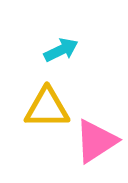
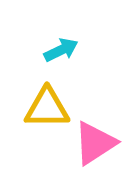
pink triangle: moved 1 px left, 2 px down
